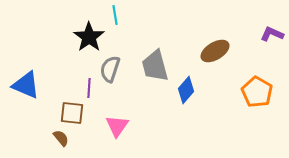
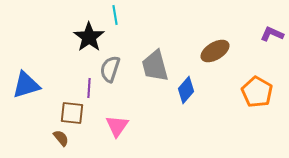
blue triangle: rotated 40 degrees counterclockwise
